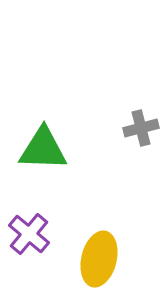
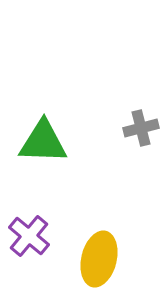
green triangle: moved 7 px up
purple cross: moved 2 px down
